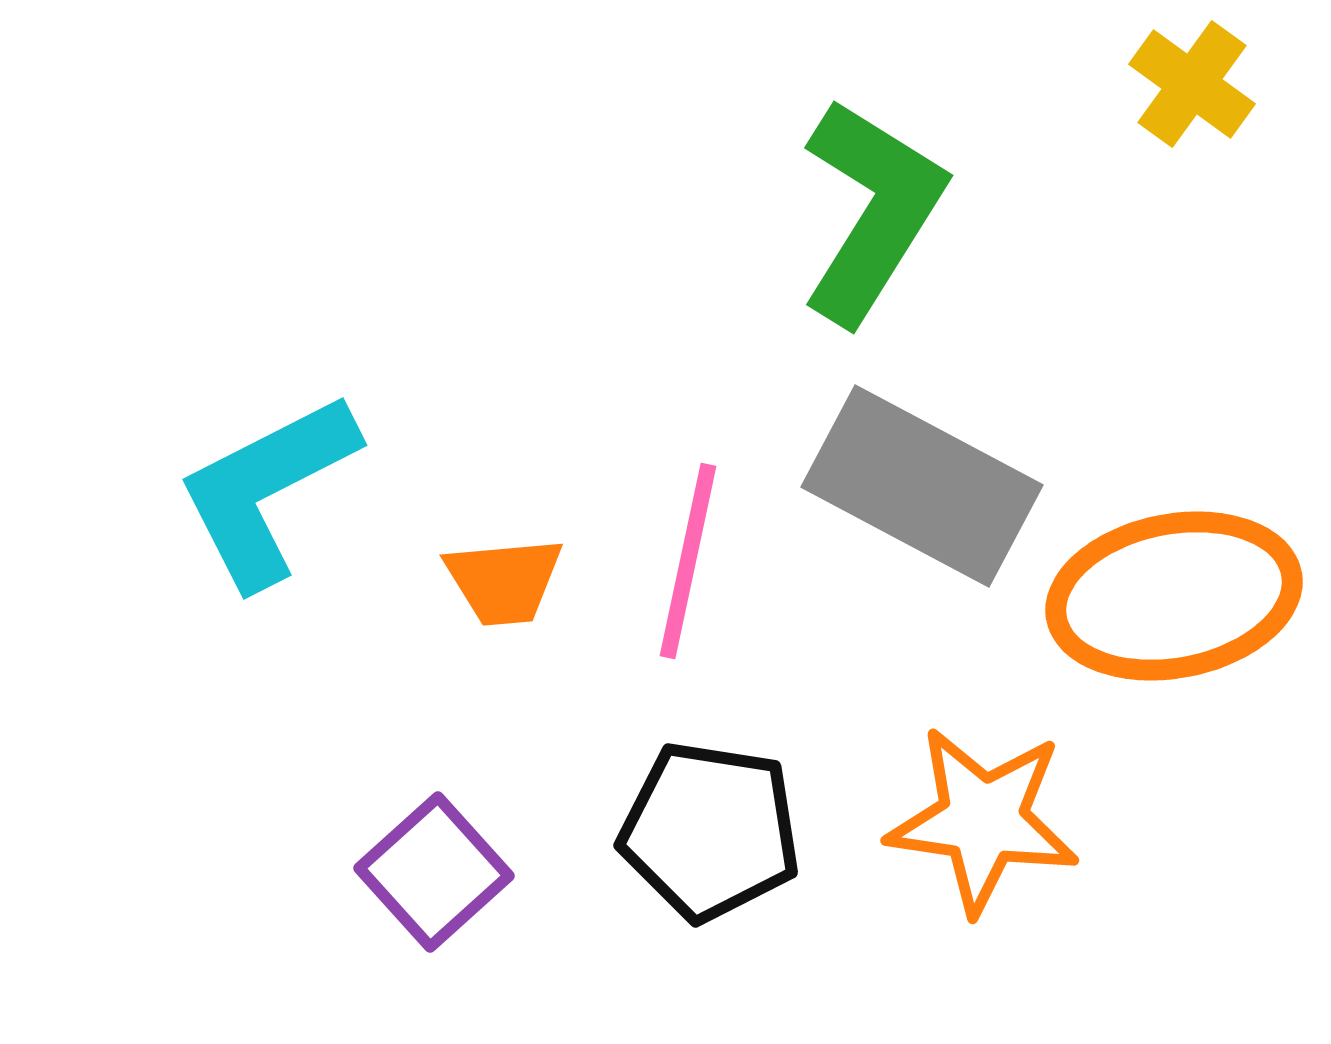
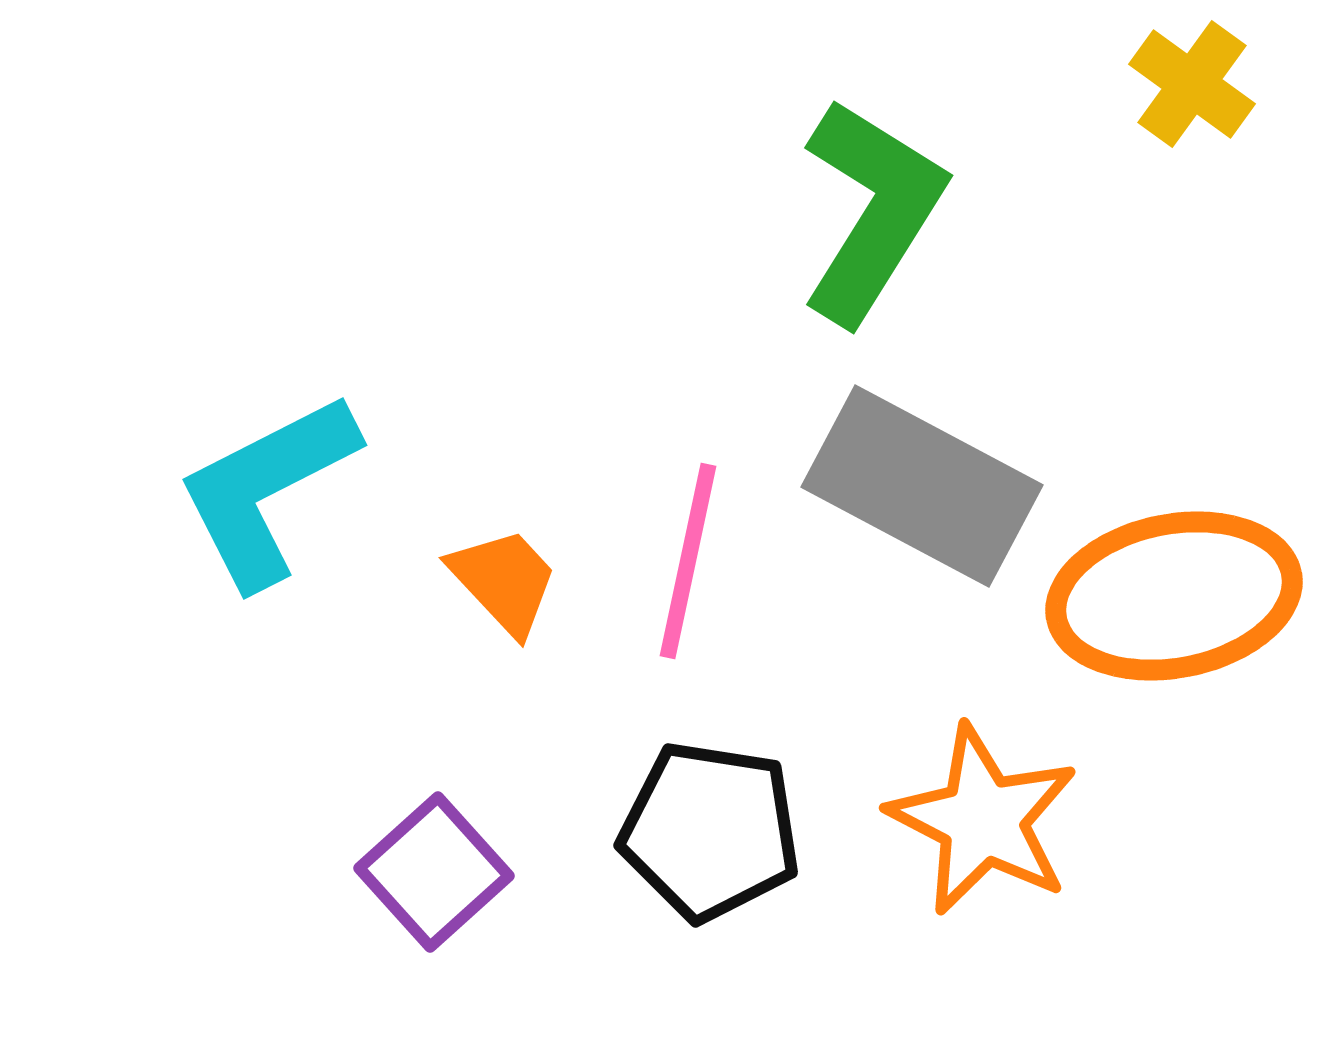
orange trapezoid: rotated 128 degrees counterclockwise
orange star: rotated 19 degrees clockwise
